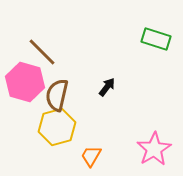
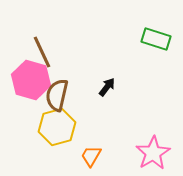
brown line: rotated 20 degrees clockwise
pink hexagon: moved 6 px right, 2 px up
pink star: moved 1 px left, 4 px down
